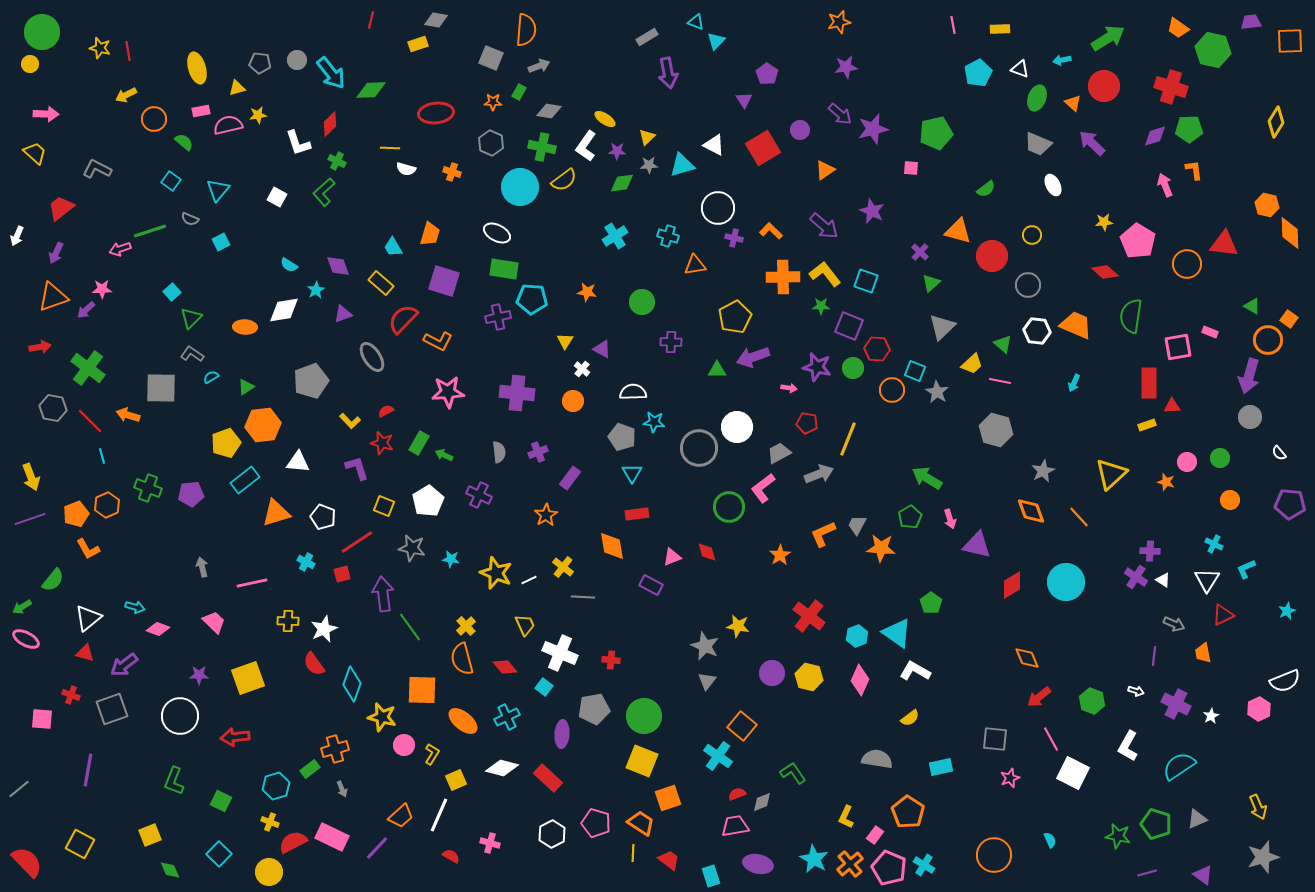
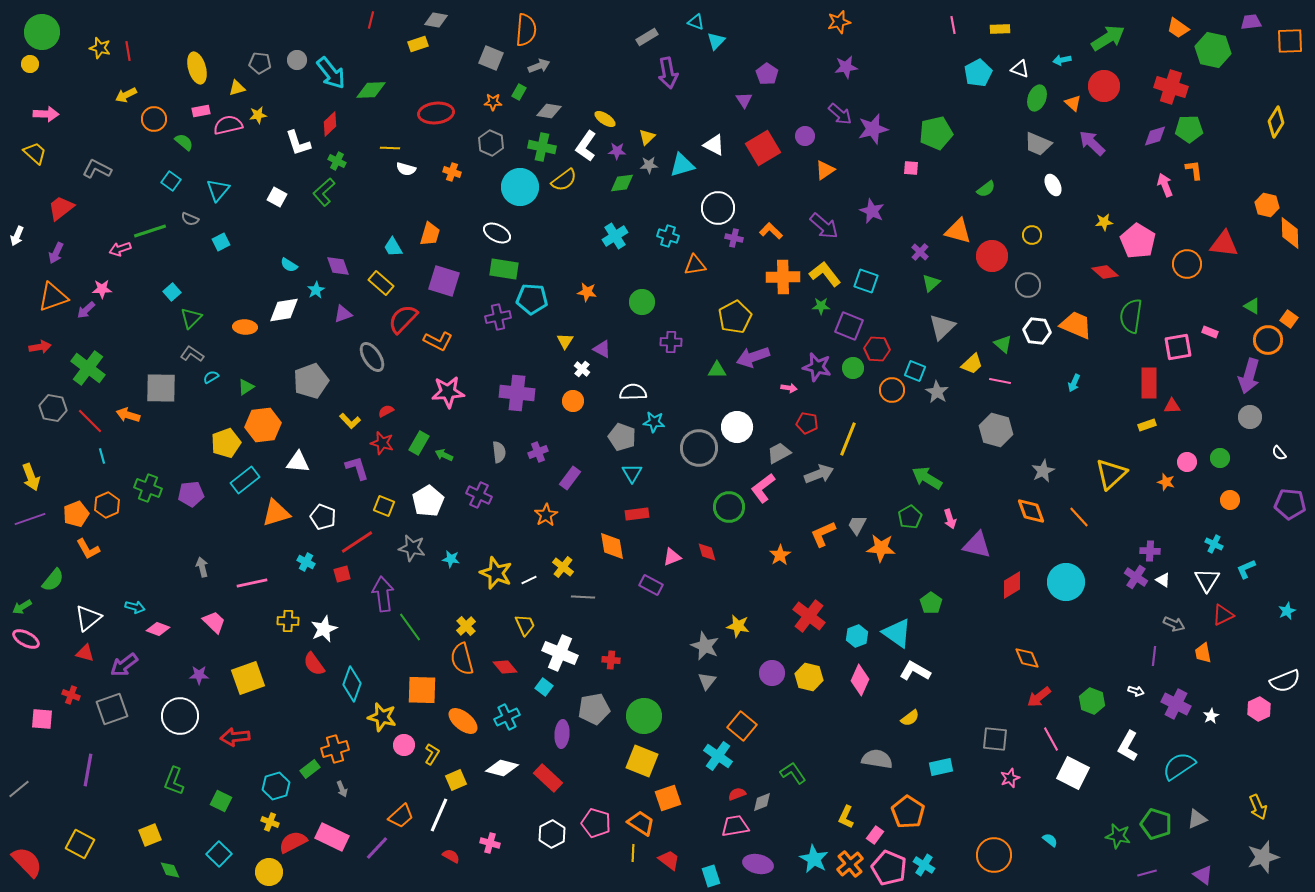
purple circle at (800, 130): moved 5 px right, 6 px down
cyan semicircle at (1050, 840): rotated 28 degrees counterclockwise
